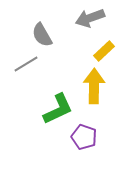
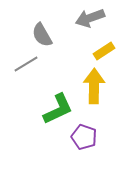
yellow rectangle: rotated 10 degrees clockwise
